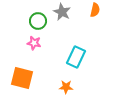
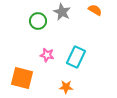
orange semicircle: rotated 72 degrees counterclockwise
pink star: moved 13 px right, 12 px down
